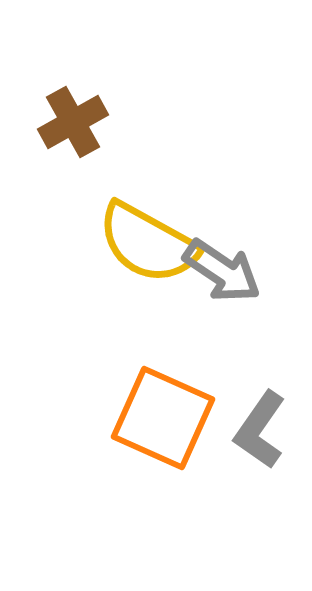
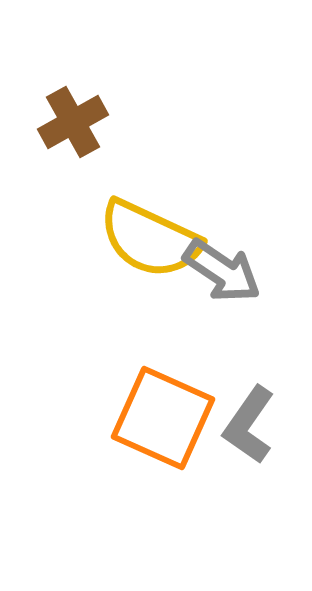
yellow semicircle: moved 2 px right, 4 px up; rotated 4 degrees counterclockwise
gray L-shape: moved 11 px left, 5 px up
